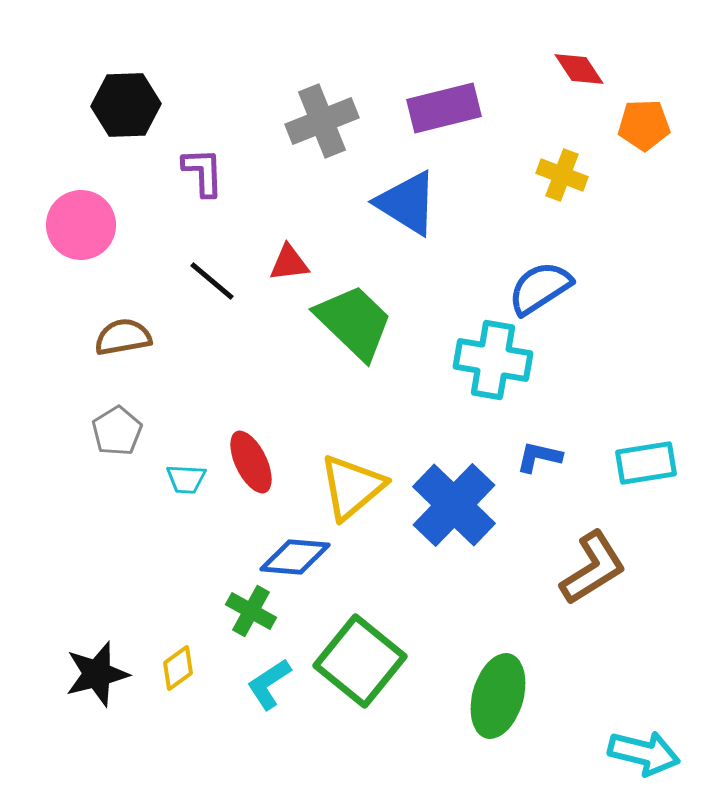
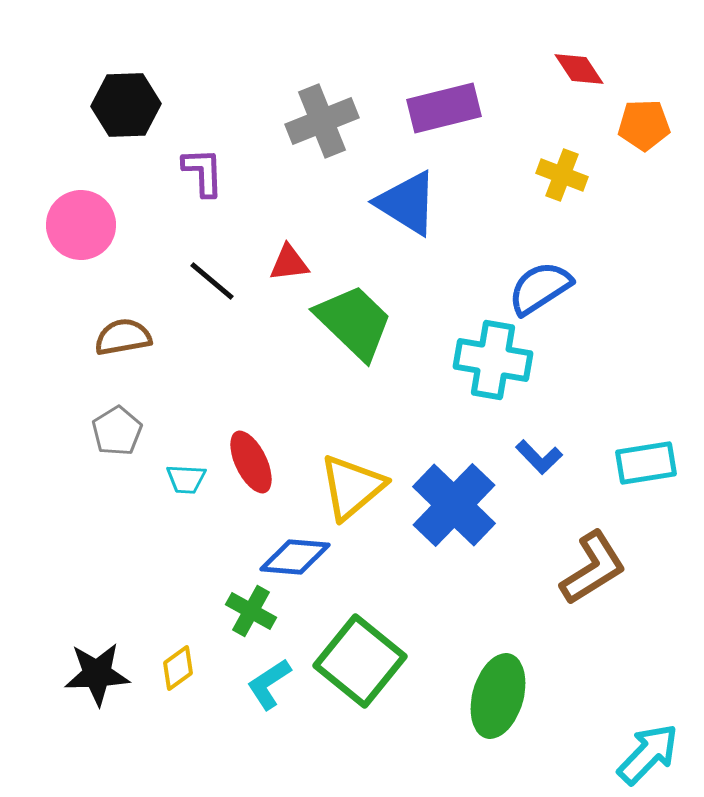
blue L-shape: rotated 147 degrees counterclockwise
black star: rotated 12 degrees clockwise
cyan arrow: moved 4 px right, 1 px down; rotated 60 degrees counterclockwise
